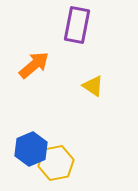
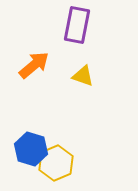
yellow triangle: moved 10 px left, 10 px up; rotated 15 degrees counterclockwise
blue hexagon: rotated 20 degrees counterclockwise
yellow hexagon: rotated 12 degrees counterclockwise
